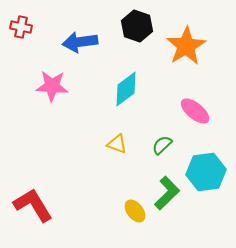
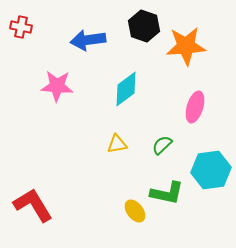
black hexagon: moved 7 px right
blue arrow: moved 8 px right, 2 px up
orange star: rotated 27 degrees clockwise
pink star: moved 5 px right
pink ellipse: moved 4 px up; rotated 68 degrees clockwise
yellow triangle: rotated 30 degrees counterclockwise
cyan hexagon: moved 5 px right, 2 px up
green L-shape: rotated 56 degrees clockwise
